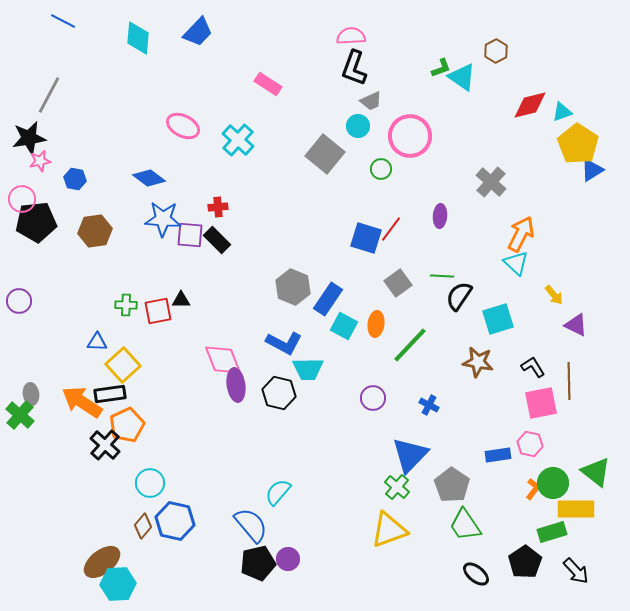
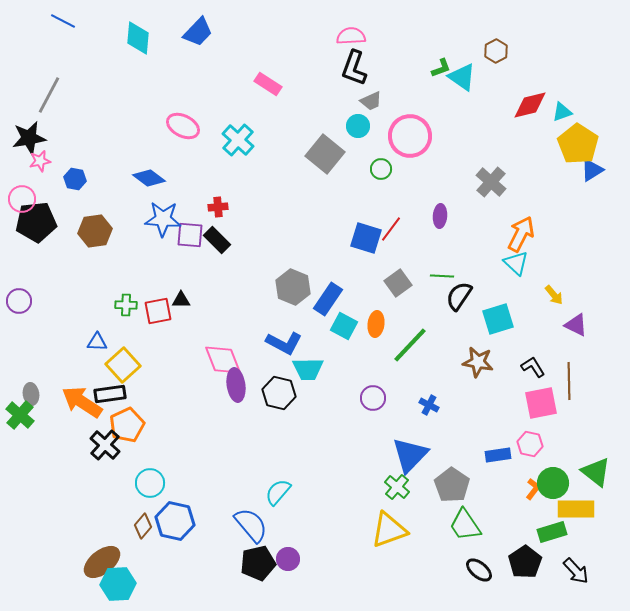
black ellipse at (476, 574): moved 3 px right, 4 px up
